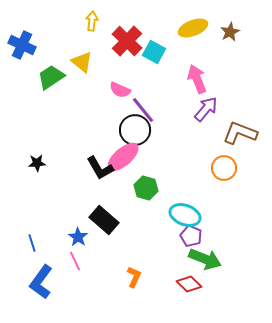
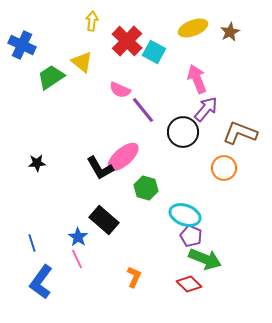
black circle: moved 48 px right, 2 px down
pink line: moved 2 px right, 2 px up
